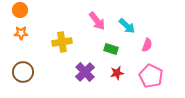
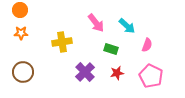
pink arrow: moved 1 px left, 2 px down
